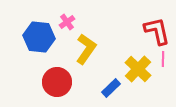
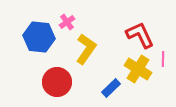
red L-shape: moved 17 px left, 4 px down; rotated 12 degrees counterclockwise
yellow cross: rotated 12 degrees counterclockwise
